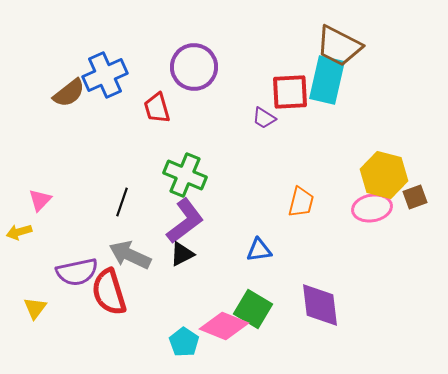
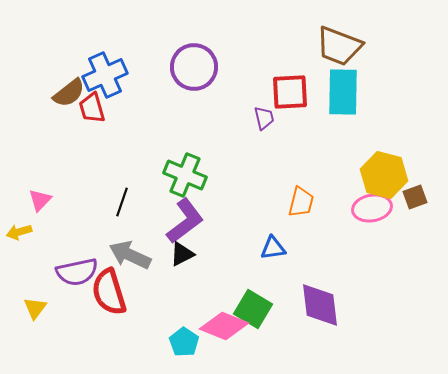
brown trapezoid: rotated 6 degrees counterclockwise
cyan rectangle: moved 16 px right, 12 px down; rotated 12 degrees counterclockwise
red trapezoid: moved 65 px left
purple trapezoid: rotated 135 degrees counterclockwise
blue triangle: moved 14 px right, 2 px up
